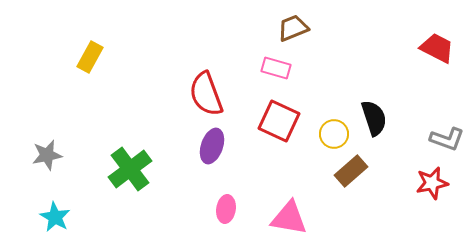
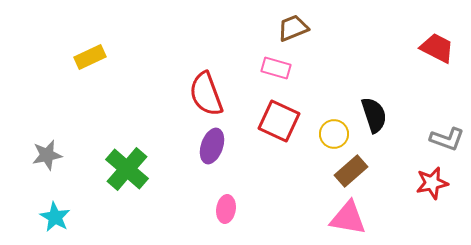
yellow rectangle: rotated 36 degrees clockwise
black semicircle: moved 3 px up
green cross: moved 3 px left; rotated 12 degrees counterclockwise
pink triangle: moved 59 px right
